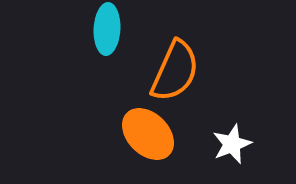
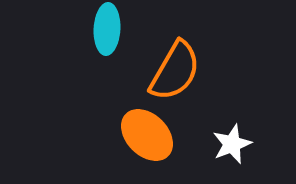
orange semicircle: rotated 6 degrees clockwise
orange ellipse: moved 1 px left, 1 px down
